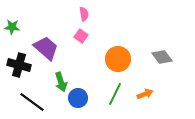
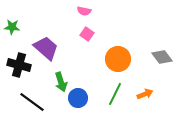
pink semicircle: moved 3 px up; rotated 112 degrees clockwise
pink square: moved 6 px right, 2 px up
